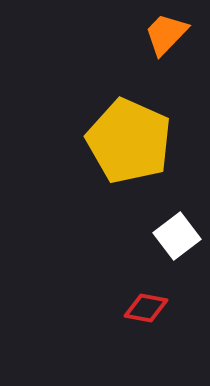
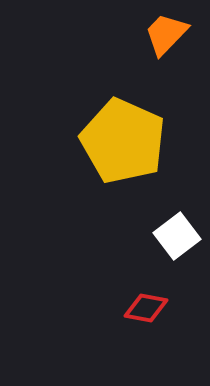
yellow pentagon: moved 6 px left
